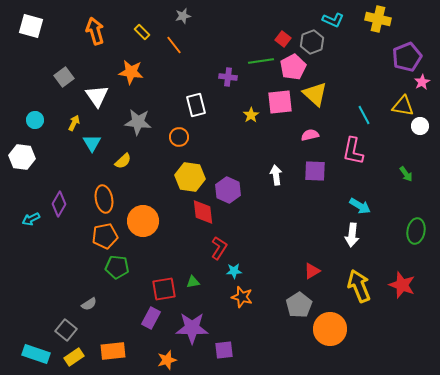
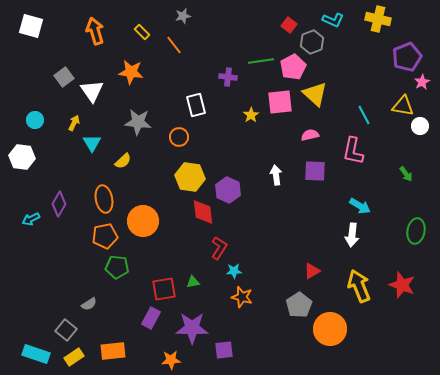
red square at (283, 39): moved 6 px right, 14 px up
white triangle at (97, 96): moved 5 px left, 5 px up
orange star at (167, 360): moved 4 px right; rotated 12 degrees clockwise
